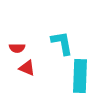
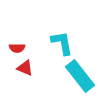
red triangle: moved 2 px left
cyan rectangle: rotated 40 degrees counterclockwise
